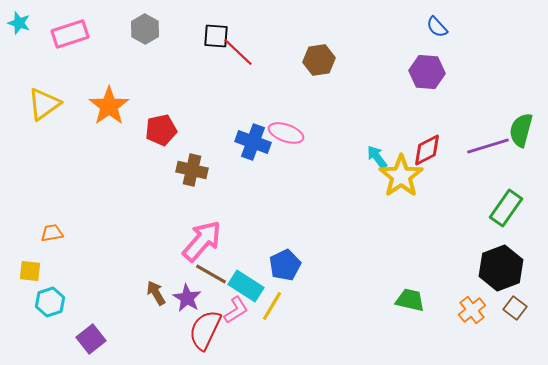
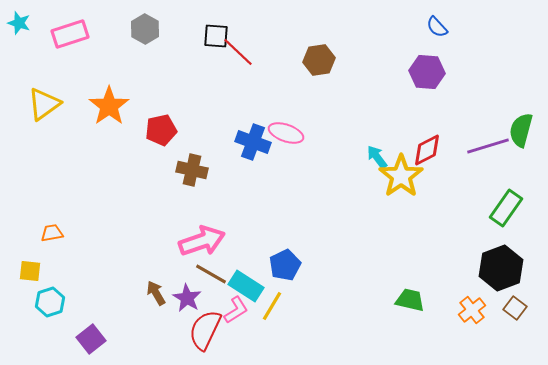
pink arrow: rotated 30 degrees clockwise
